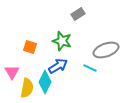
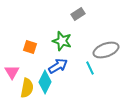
cyan line: rotated 40 degrees clockwise
